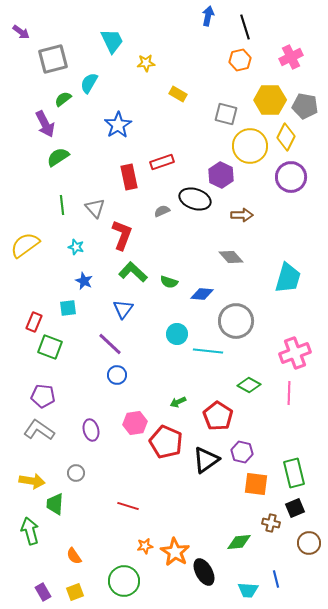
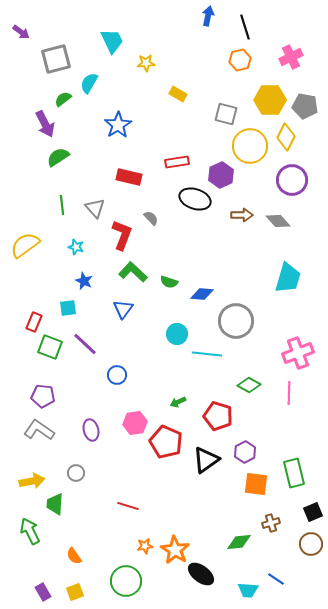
gray square at (53, 59): moved 3 px right
red rectangle at (162, 162): moved 15 px right; rotated 10 degrees clockwise
purple hexagon at (221, 175): rotated 10 degrees clockwise
red rectangle at (129, 177): rotated 65 degrees counterclockwise
purple circle at (291, 177): moved 1 px right, 3 px down
gray semicircle at (162, 211): moved 11 px left, 7 px down; rotated 70 degrees clockwise
gray diamond at (231, 257): moved 47 px right, 36 px up
purple line at (110, 344): moved 25 px left
cyan line at (208, 351): moved 1 px left, 3 px down
pink cross at (295, 353): moved 3 px right
red pentagon at (218, 416): rotated 16 degrees counterclockwise
purple hexagon at (242, 452): moved 3 px right; rotated 20 degrees clockwise
yellow arrow at (32, 481): rotated 20 degrees counterclockwise
black square at (295, 508): moved 18 px right, 4 px down
brown cross at (271, 523): rotated 30 degrees counterclockwise
green arrow at (30, 531): rotated 12 degrees counterclockwise
brown circle at (309, 543): moved 2 px right, 1 px down
orange star at (175, 552): moved 2 px up
black ellipse at (204, 572): moved 3 px left, 2 px down; rotated 24 degrees counterclockwise
blue line at (276, 579): rotated 42 degrees counterclockwise
green circle at (124, 581): moved 2 px right
